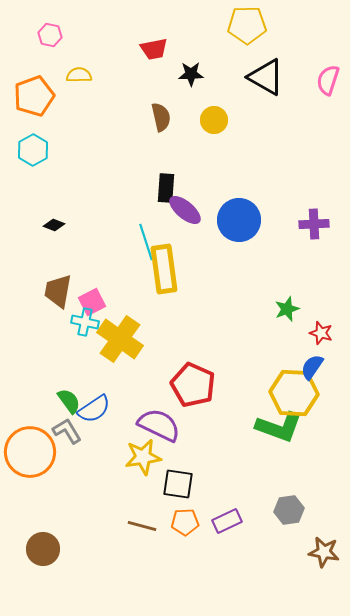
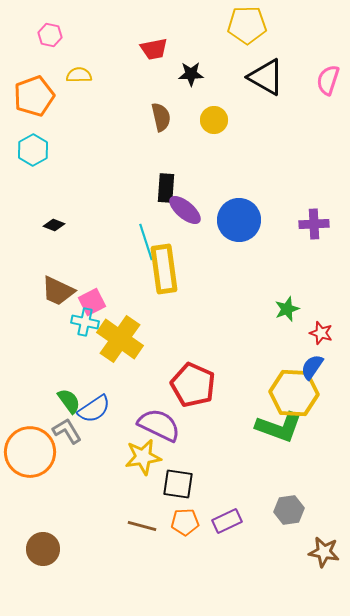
brown trapezoid at (58, 291): rotated 75 degrees counterclockwise
